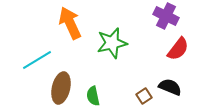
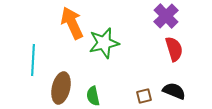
purple cross: rotated 20 degrees clockwise
orange arrow: moved 2 px right
green star: moved 8 px left
red semicircle: moved 4 px left; rotated 55 degrees counterclockwise
cyan line: moved 4 px left; rotated 56 degrees counterclockwise
black semicircle: moved 4 px right, 4 px down
brown square: rotated 21 degrees clockwise
